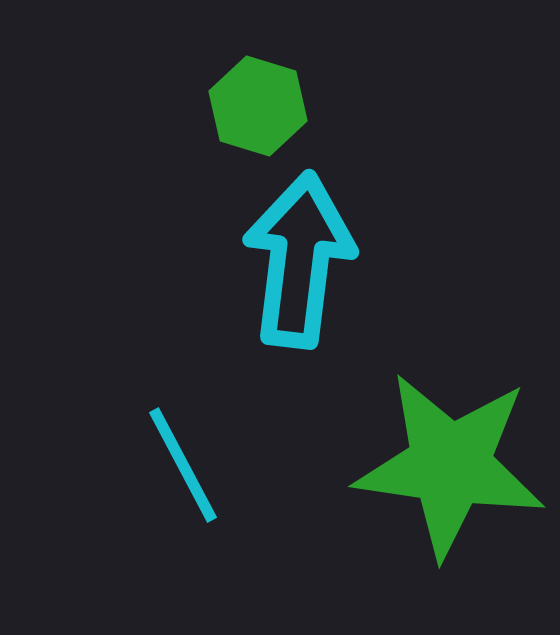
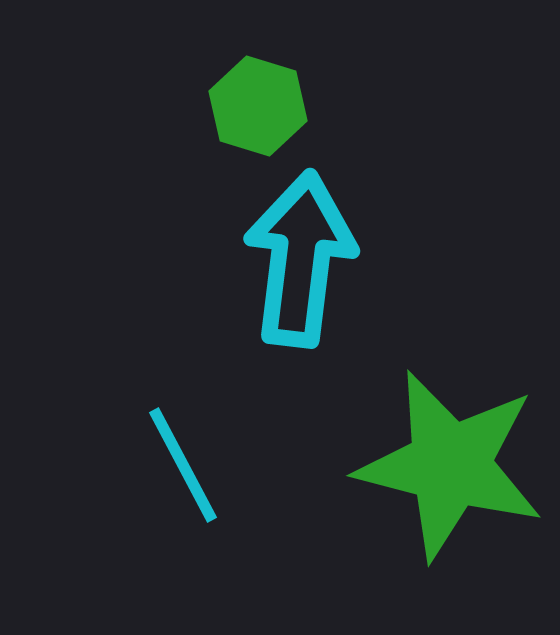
cyan arrow: moved 1 px right, 1 px up
green star: rotated 6 degrees clockwise
